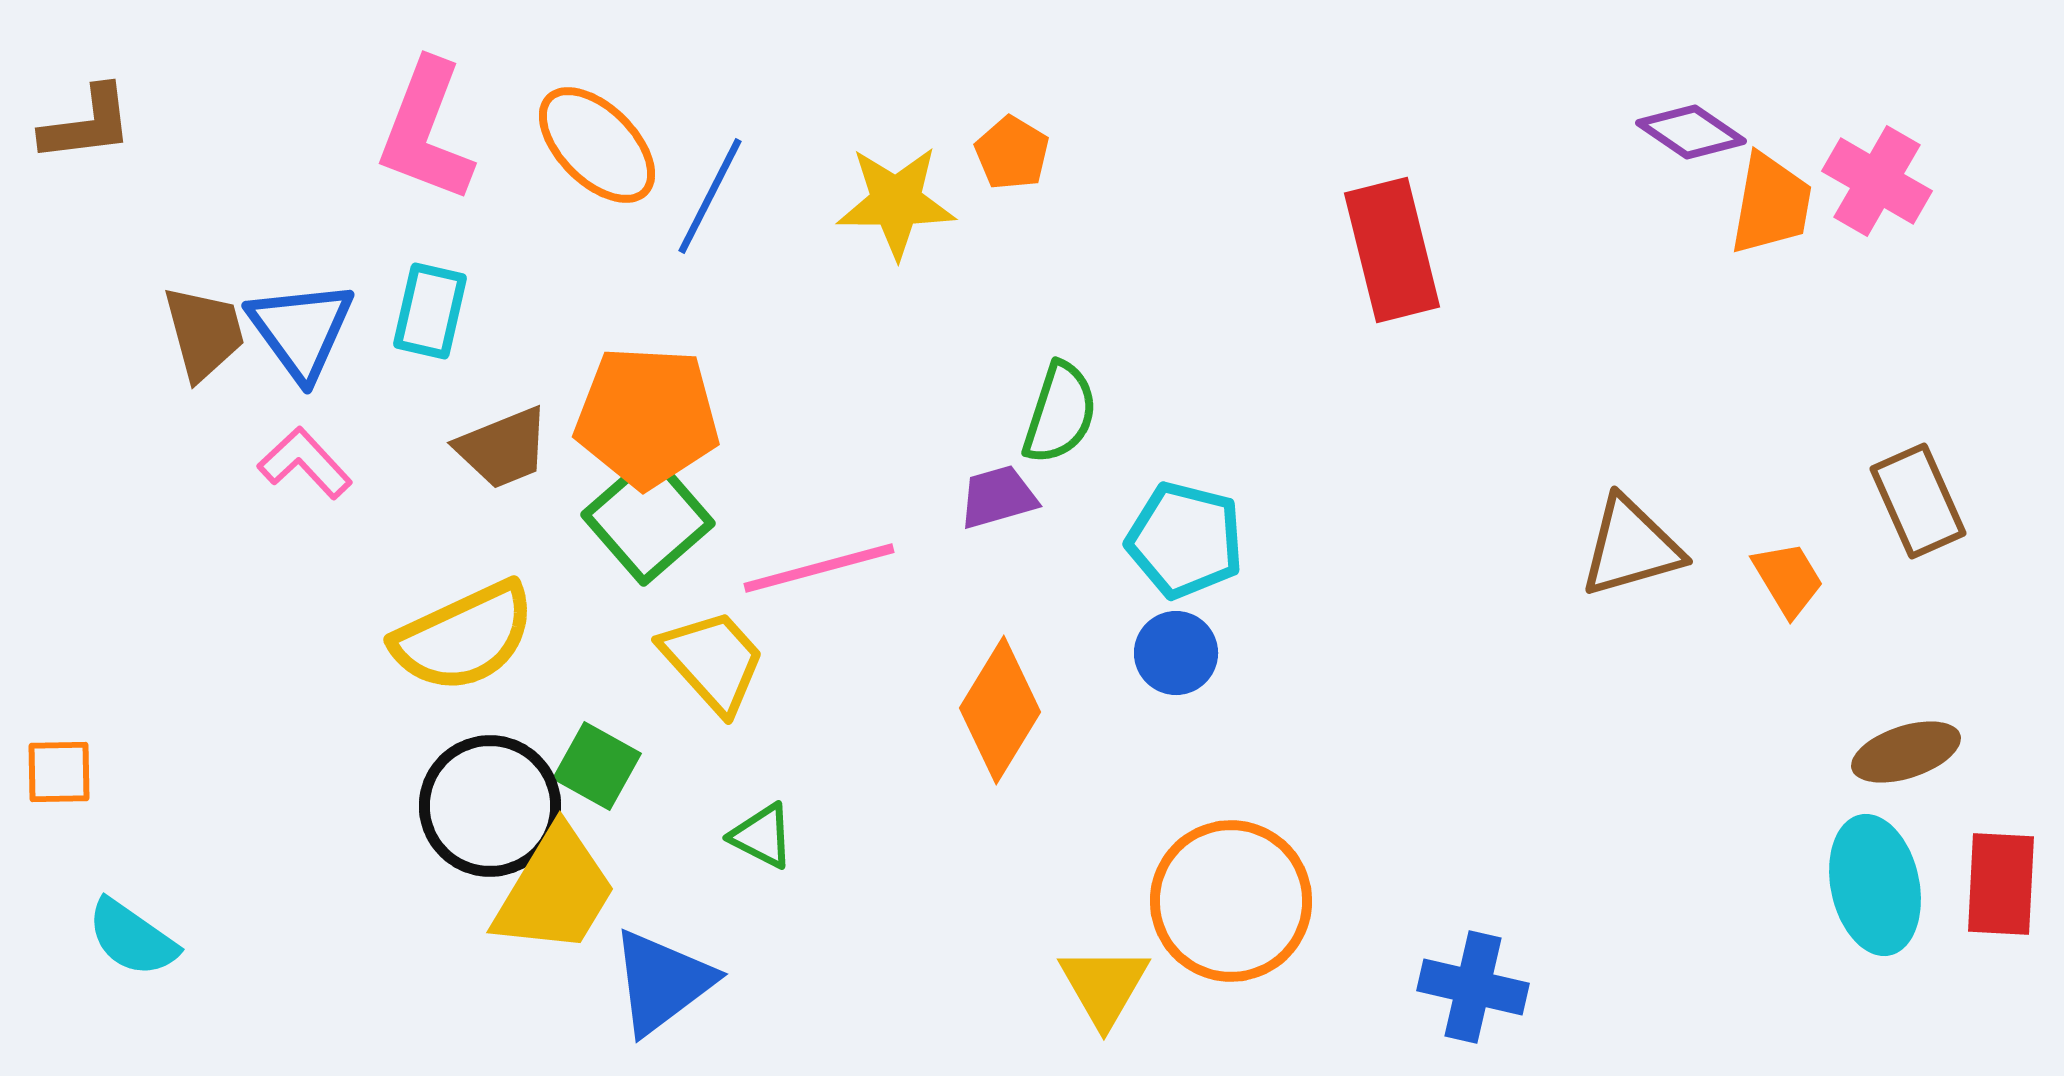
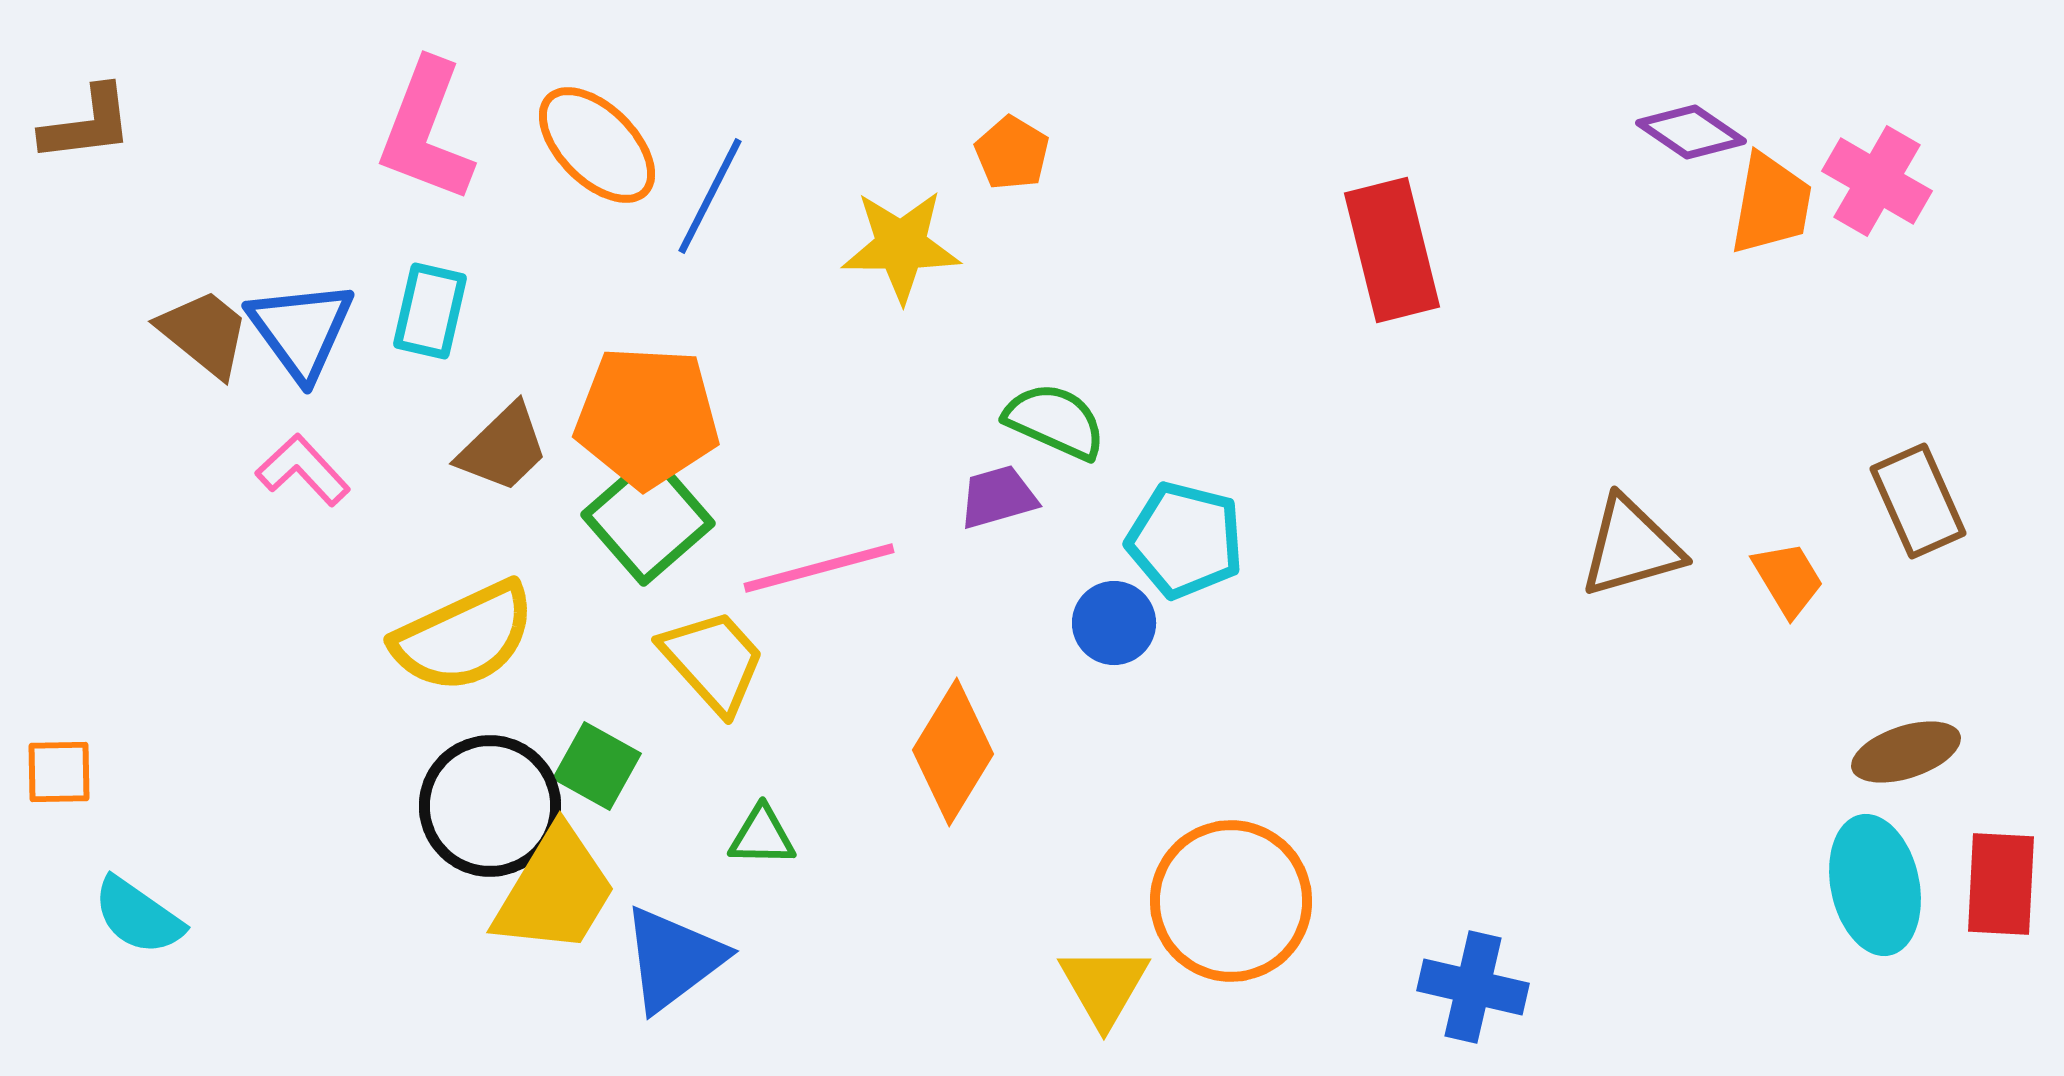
yellow star at (896, 202): moved 5 px right, 44 px down
brown trapezoid at (204, 333): rotated 36 degrees counterclockwise
green semicircle at (1060, 413): moved 5 px left, 8 px down; rotated 84 degrees counterclockwise
brown trapezoid at (503, 448): rotated 22 degrees counterclockwise
pink L-shape at (305, 463): moved 2 px left, 7 px down
blue circle at (1176, 653): moved 62 px left, 30 px up
orange diamond at (1000, 710): moved 47 px left, 42 px down
green triangle at (762, 836): rotated 26 degrees counterclockwise
cyan semicircle at (132, 938): moved 6 px right, 22 px up
blue triangle at (662, 982): moved 11 px right, 23 px up
